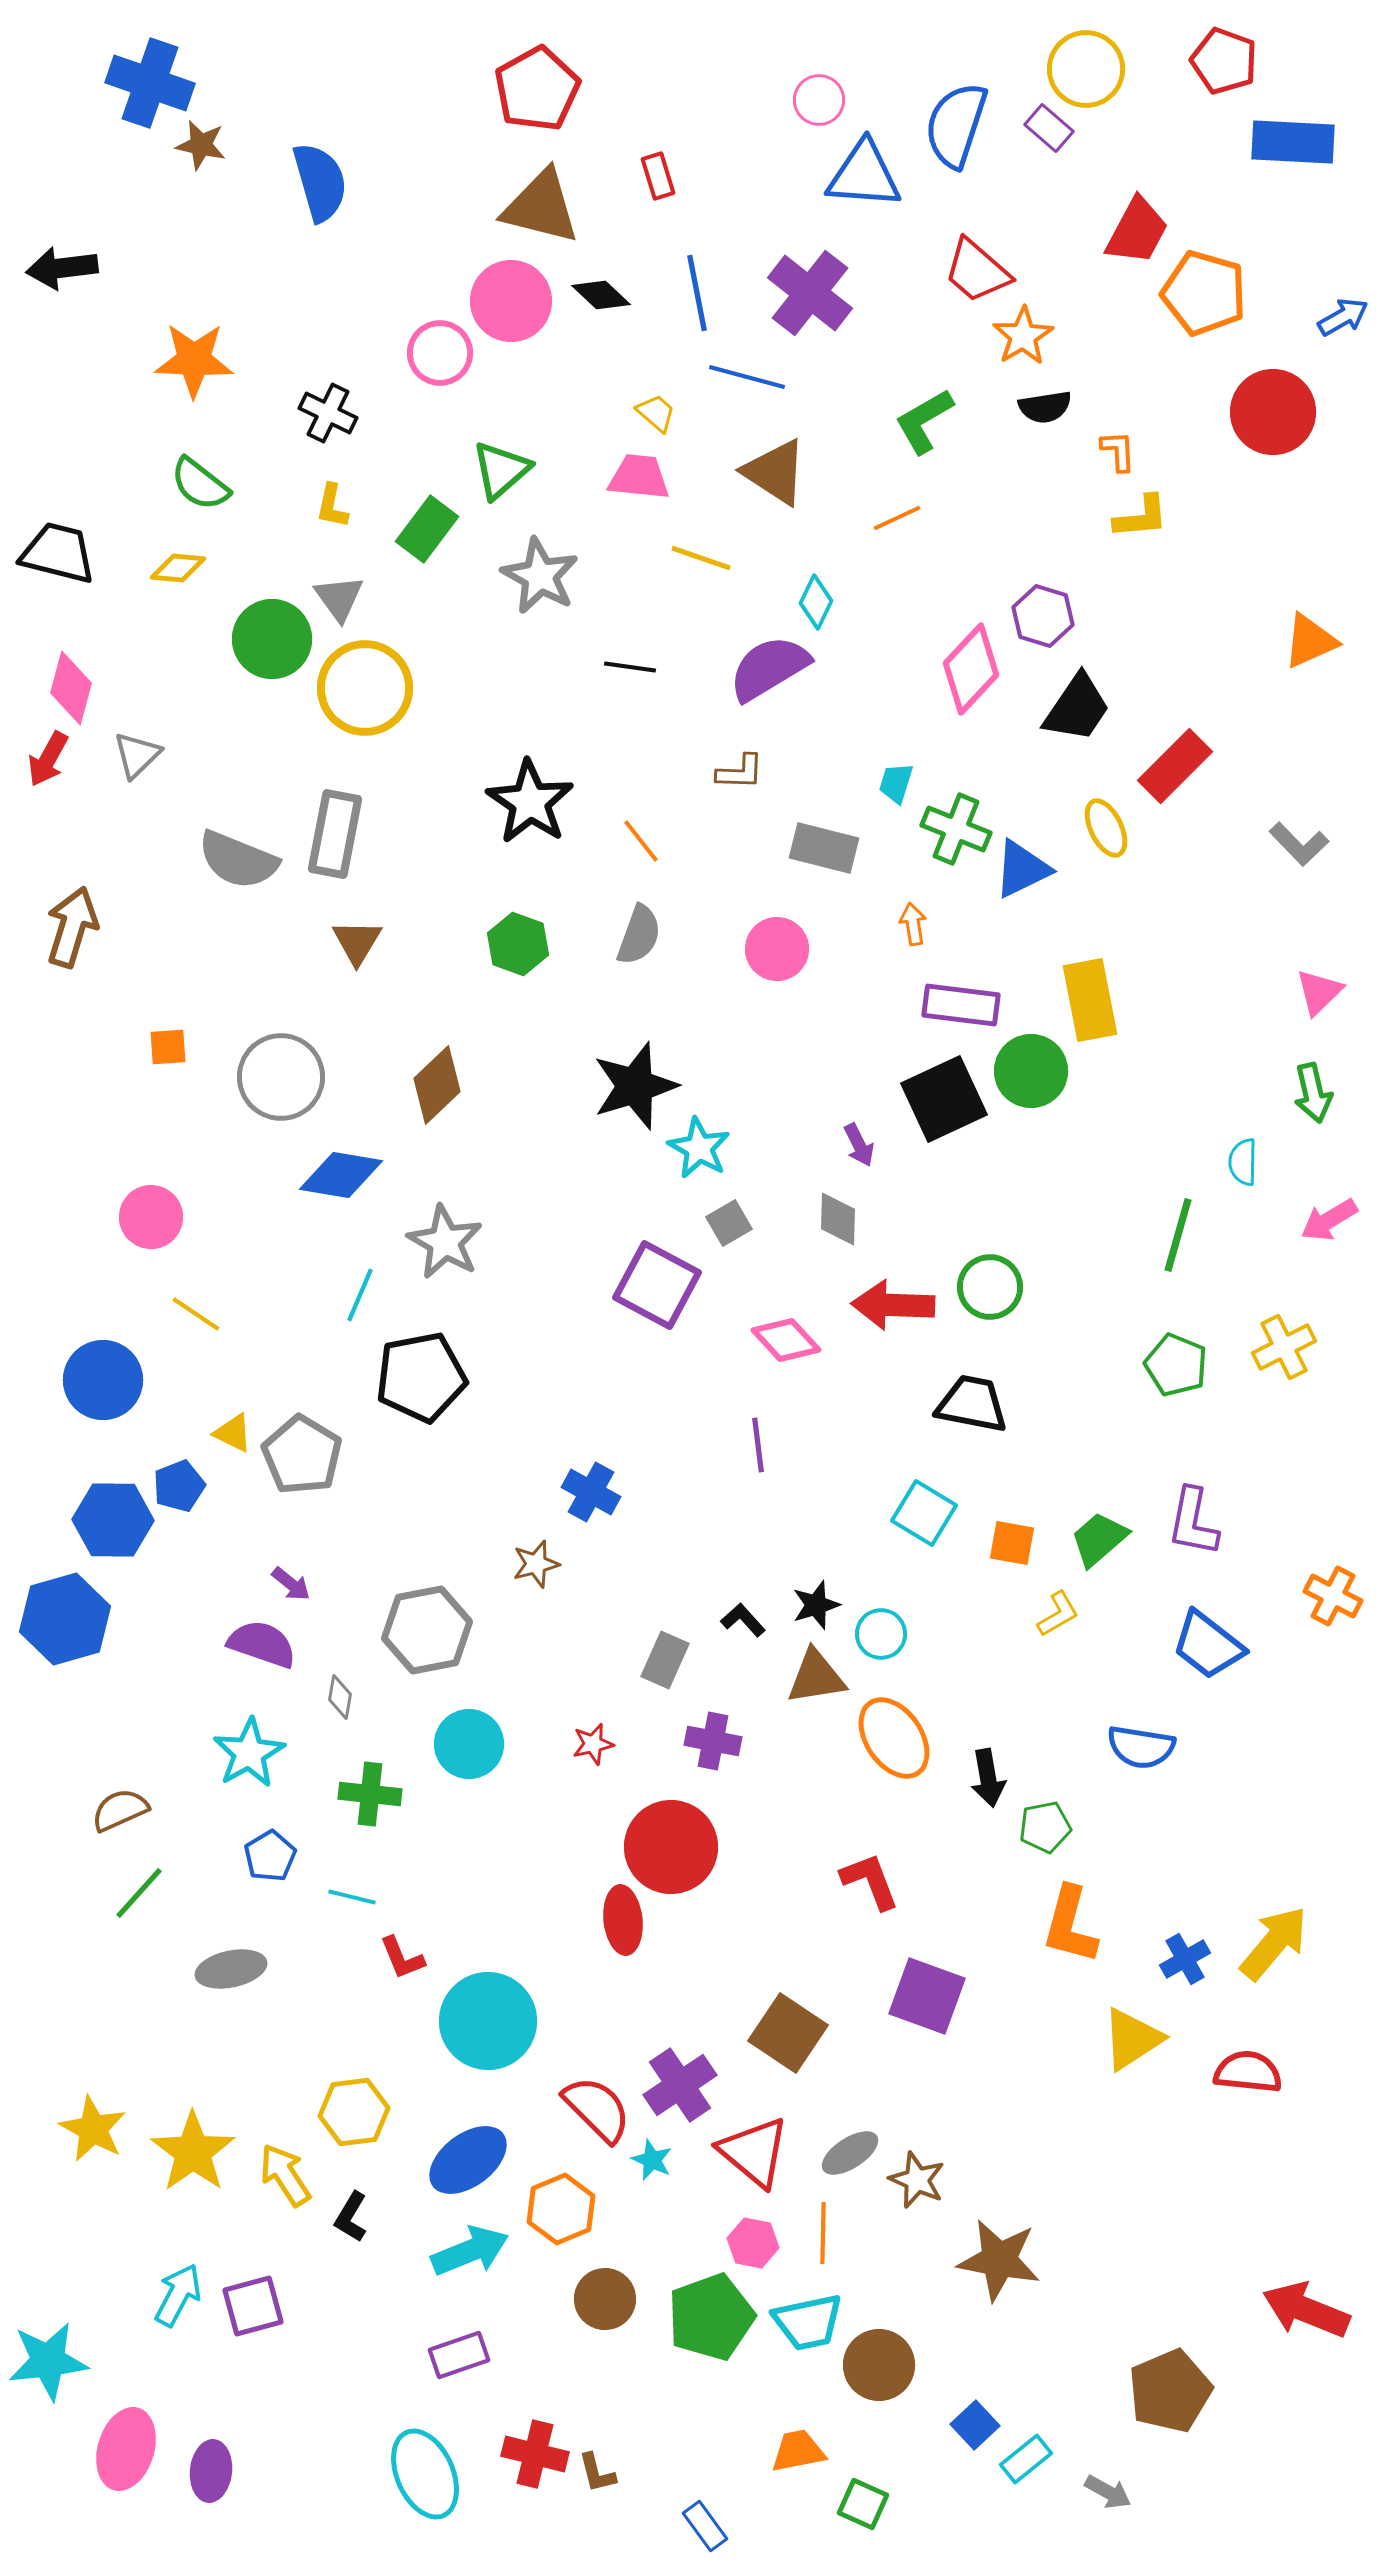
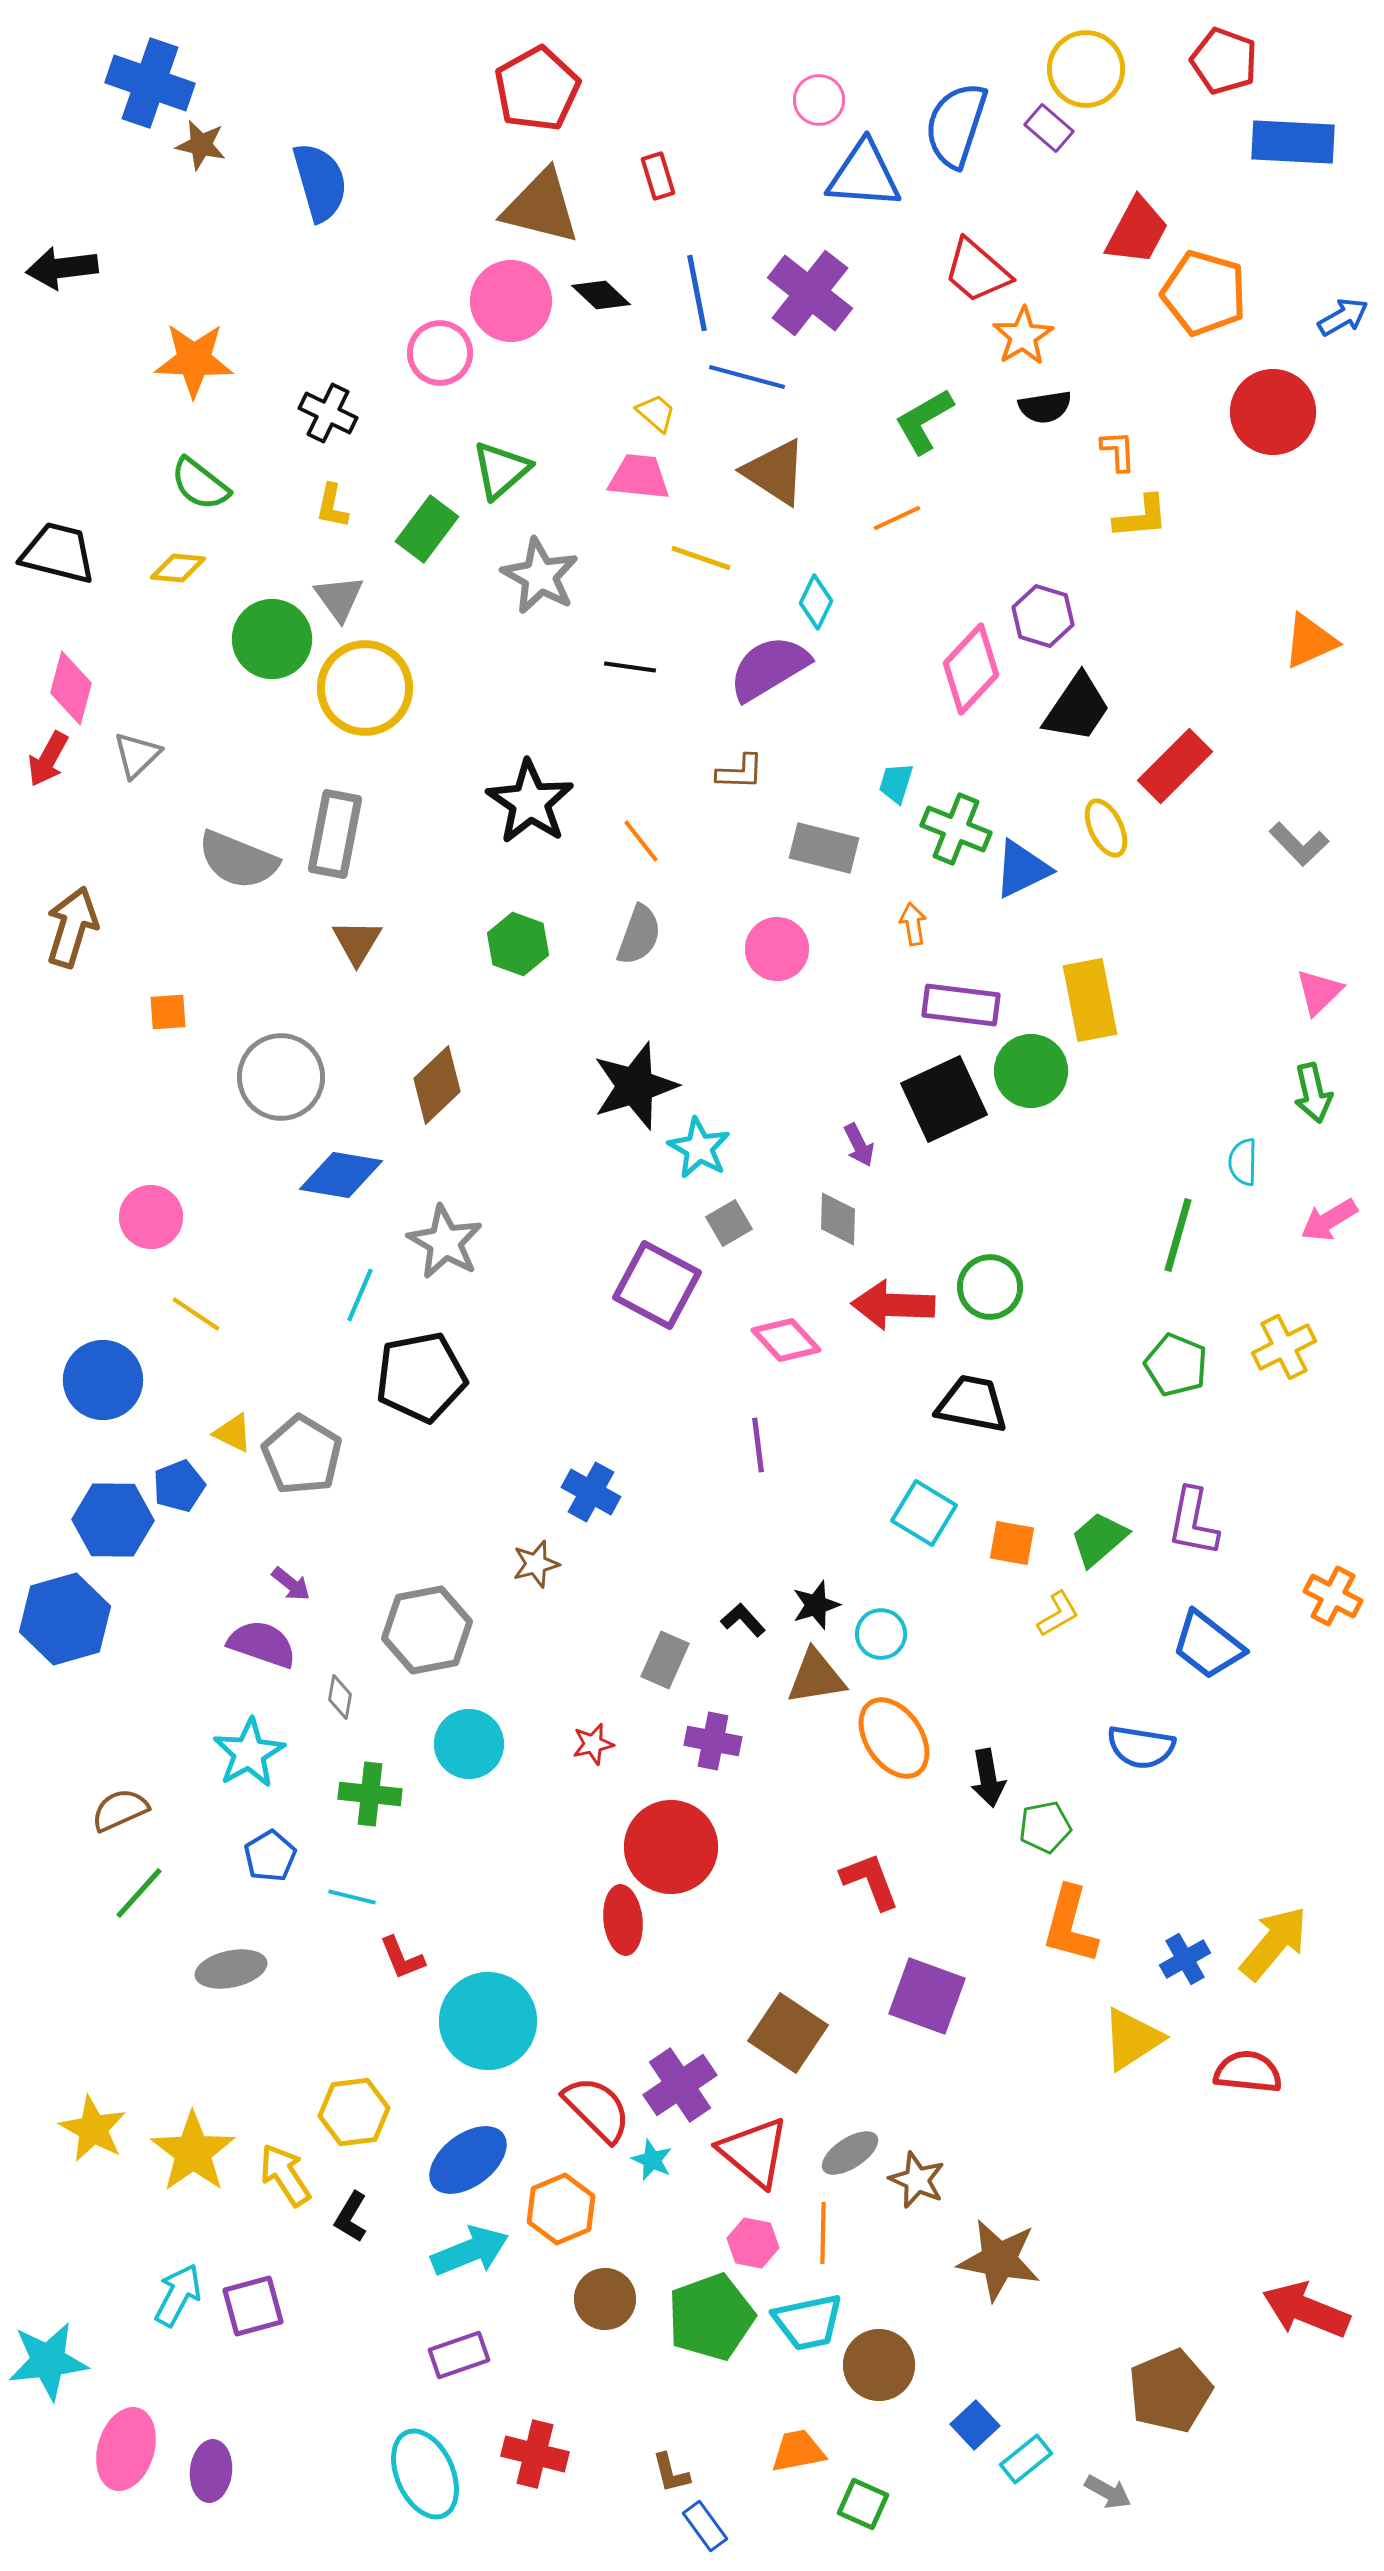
orange square at (168, 1047): moved 35 px up
brown L-shape at (597, 2473): moved 74 px right
